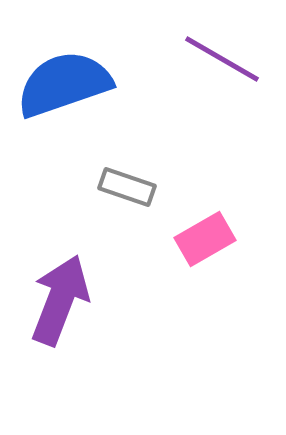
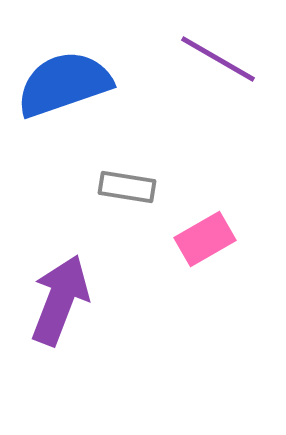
purple line: moved 4 px left
gray rectangle: rotated 10 degrees counterclockwise
